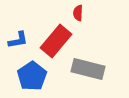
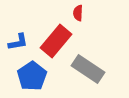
blue L-shape: moved 2 px down
gray rectangle: rotated 20 degrees clockwise
